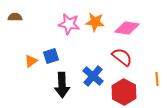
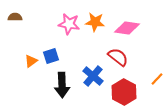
red semicircle: moved 4 px left
orange line: rotated 48 degrees clockwise
